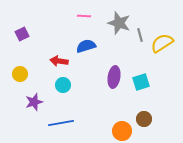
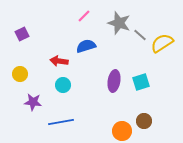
pink line: rotated 48 degrees counterclockwise
gray line: rotated 32 degrees counterclockwise
purple ellipse: moved 4 px down
purple star: moved 1 px left; rotated 24 degrees clockwise
brown circle: moved 2 px down
blue line: moved 1 px up
